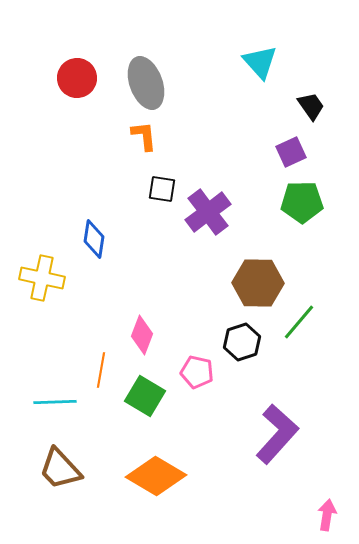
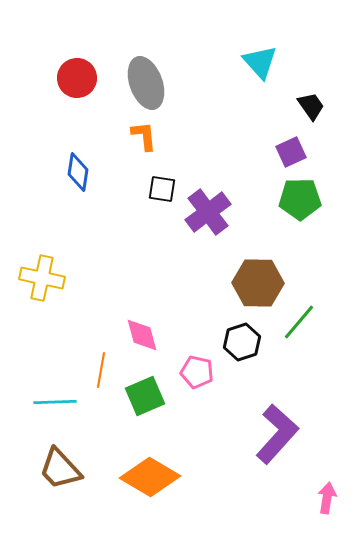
green pentagon: moved 2 px left, 3 px up
blue diamond: moved 16 px left, 67 px up
pink diamond: rotated 36 degrees counterclockwise
green square: rotated 36 degrees clockwise
orange diamond: moved 6 px left, 1 px down
pink arrow: moved 17 px up
